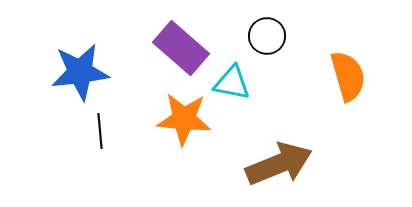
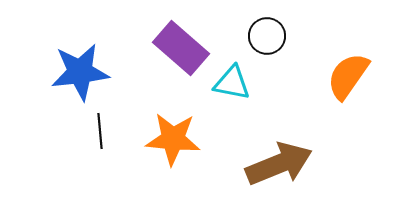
orange semicircle: rotated 129 degrees counterclockwise
orange star: moved 11 px left, 20 px down
